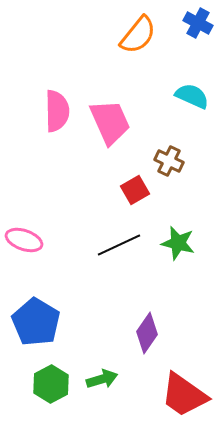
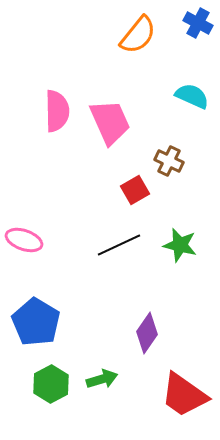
green star: moved 2 px right, 2 px down
